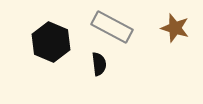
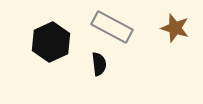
black hexagon: rotated 12 degrees clockwise
